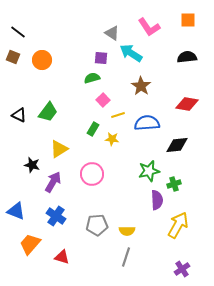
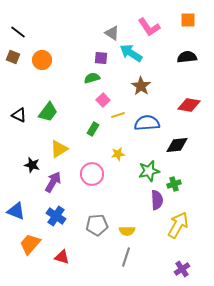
red diamond: moved 2 px right, 1 px down
yellow star: moved 6 px right, 15 px down; rotated 16 degrees counterclockwise
